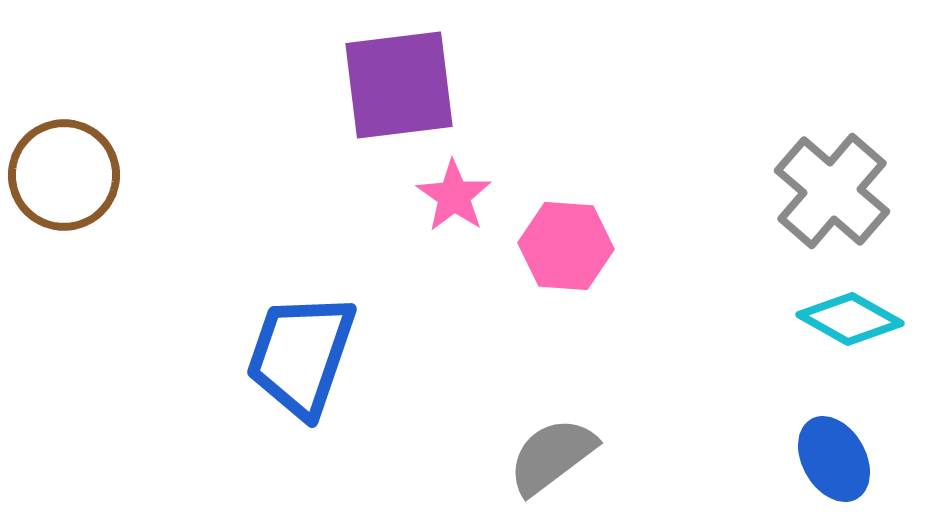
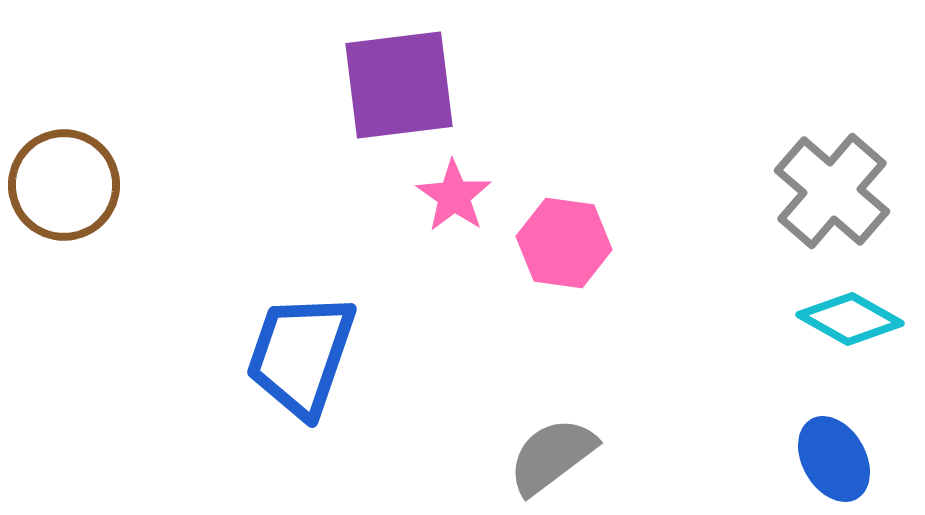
brown circle: moved 10 px down
pink hexagon: moved 2 px left, 3 px up; rotated 4 degrees clockwise
